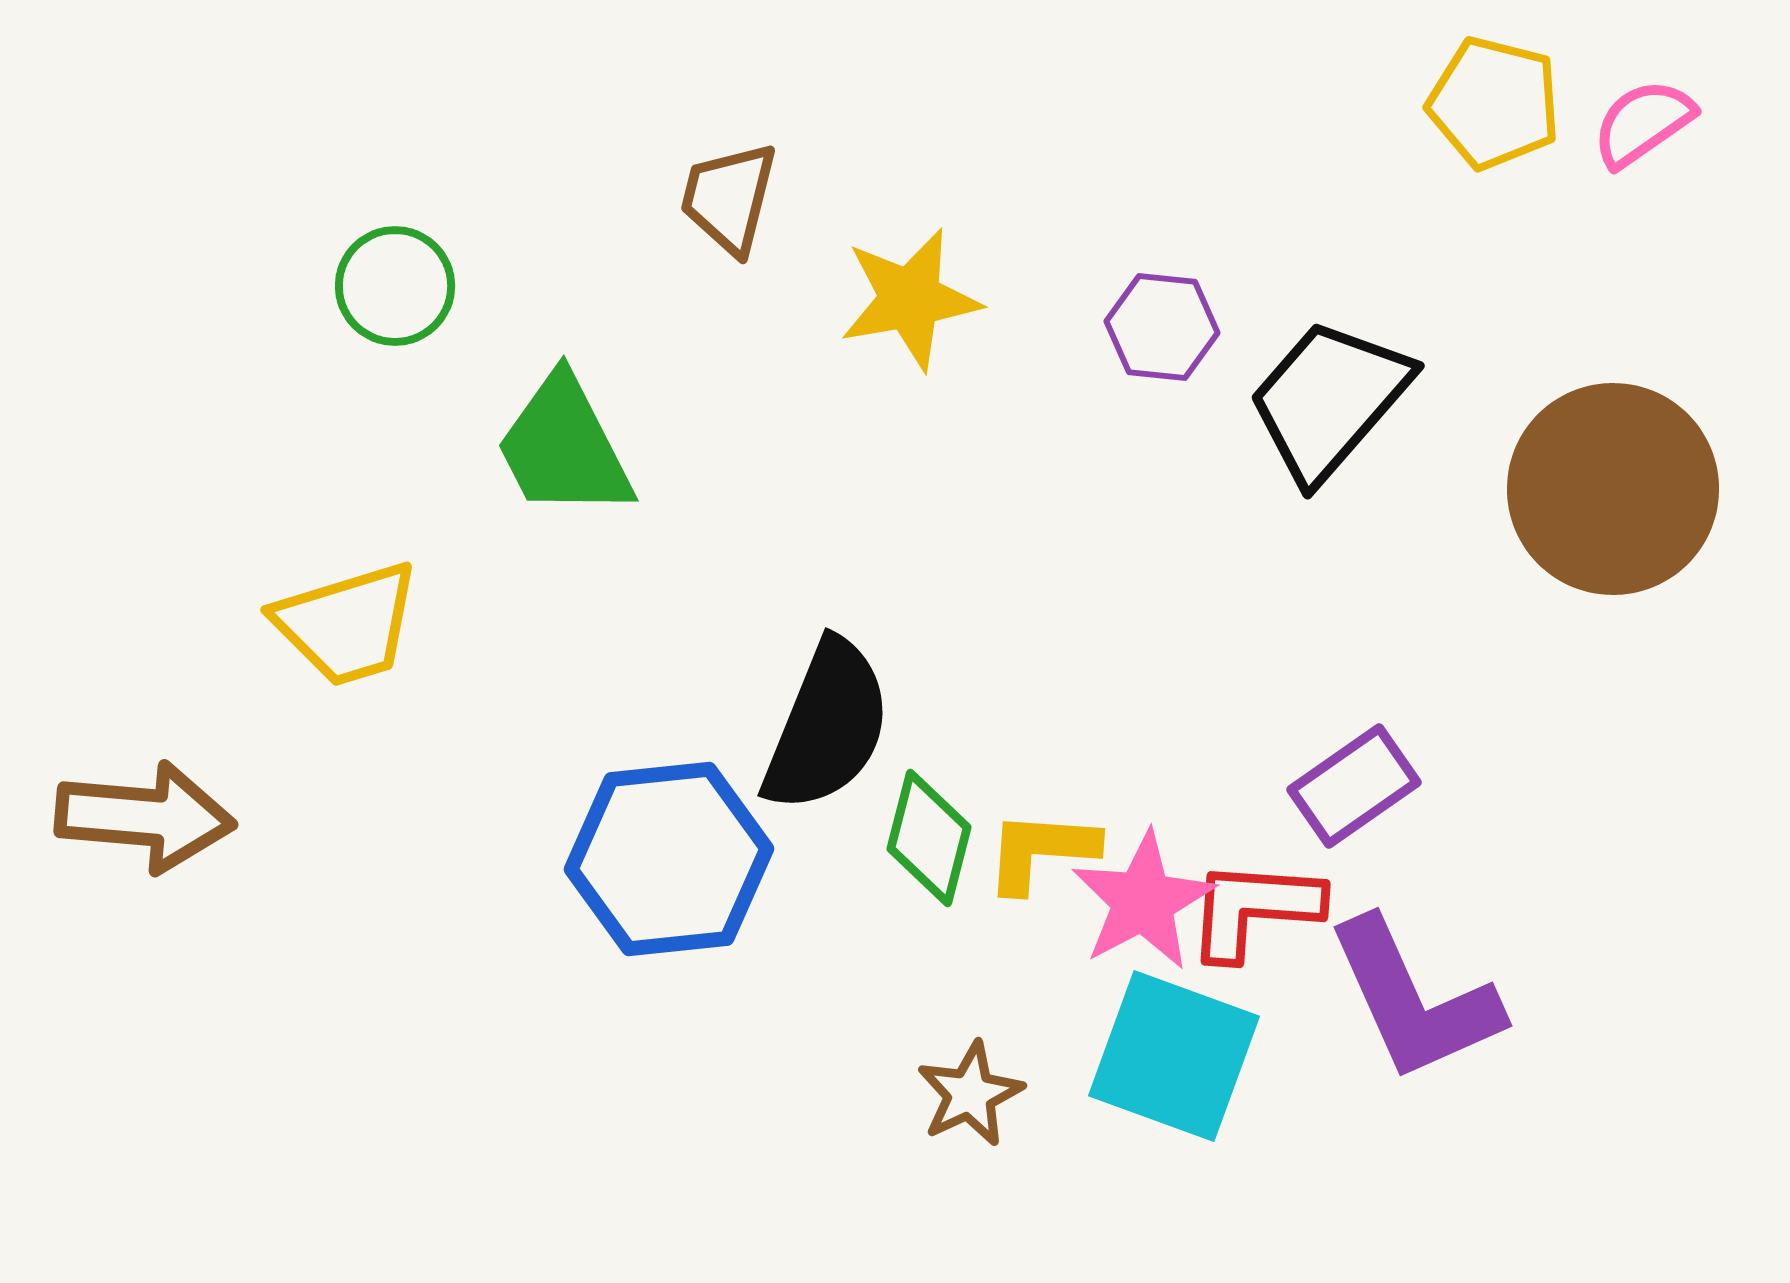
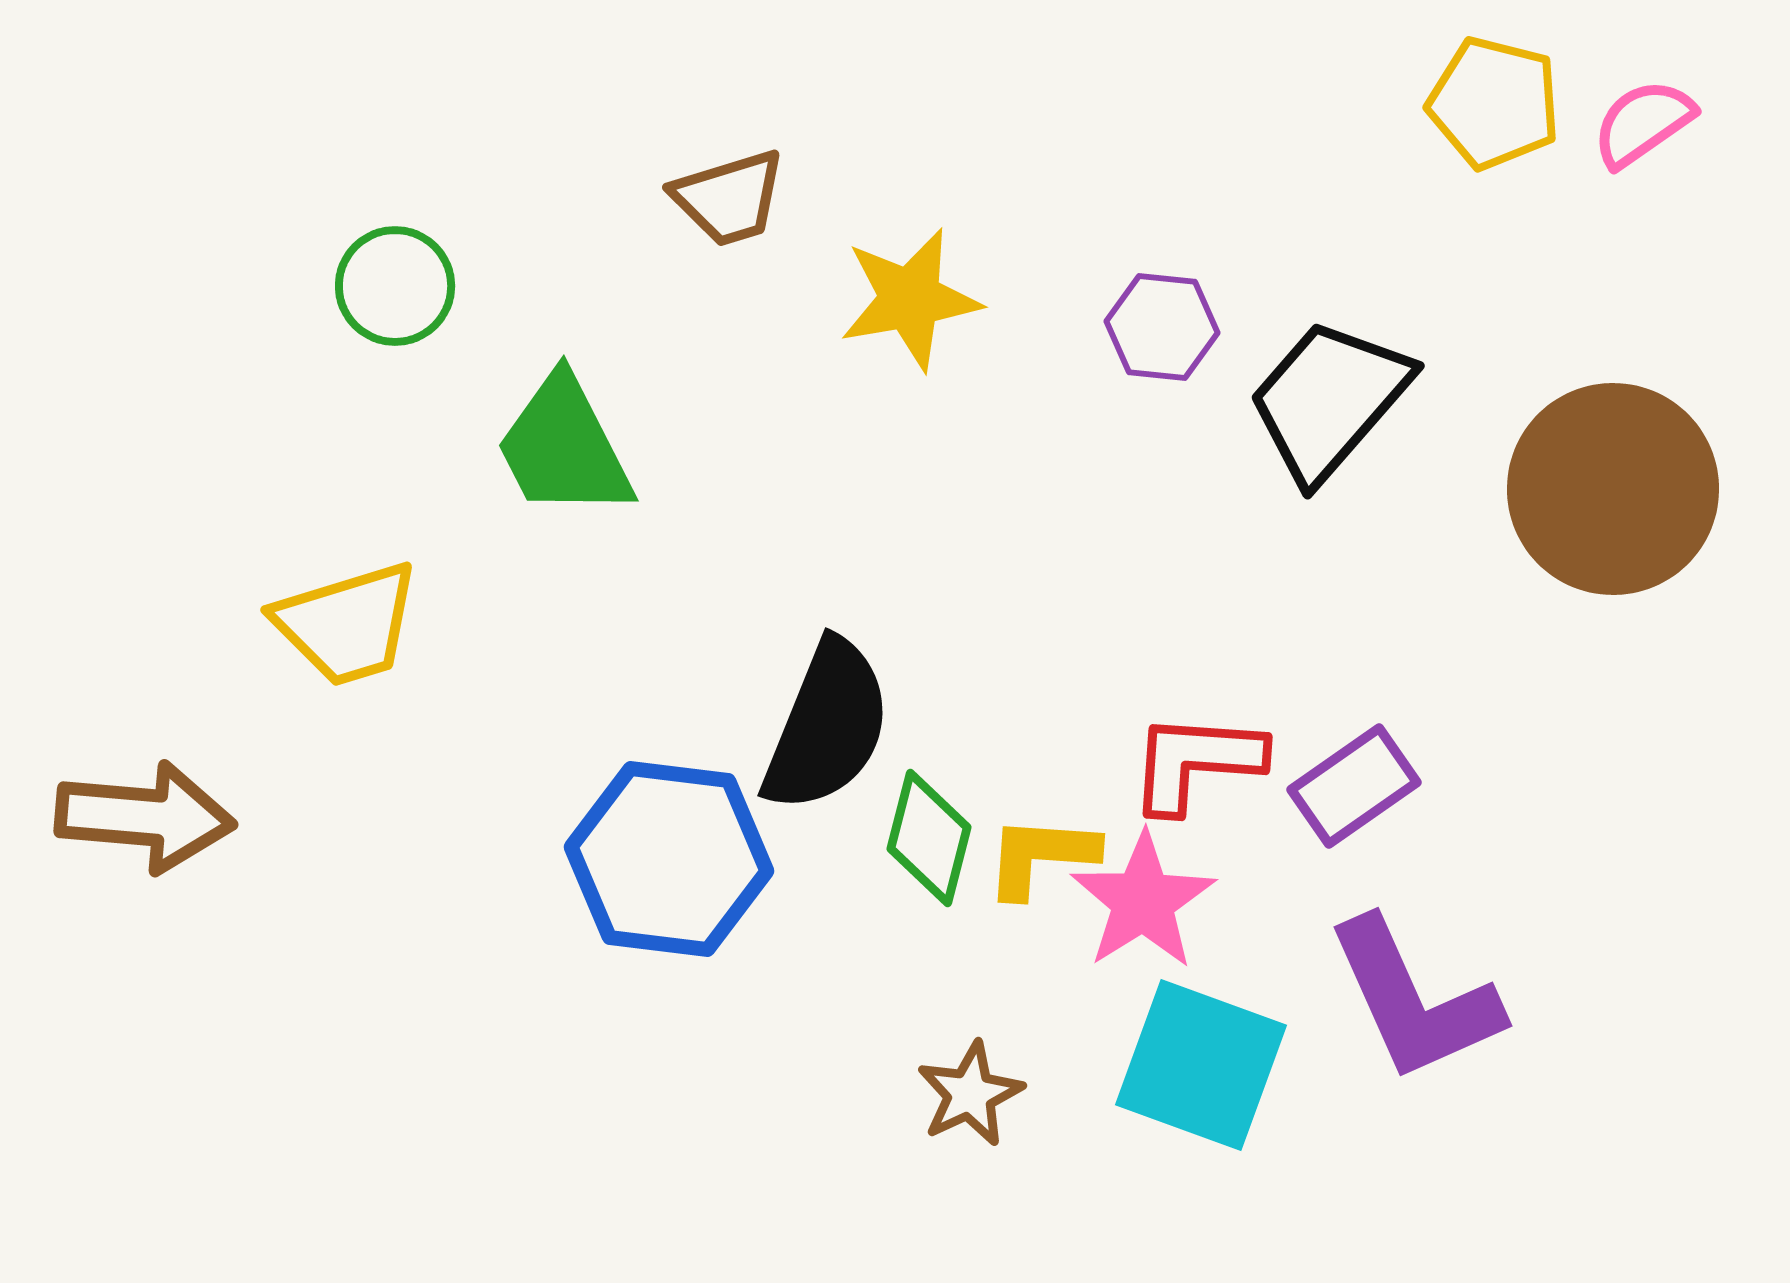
brown trapezoid: rotated 121 degrees counterclockwise
yellow L-shape: moved 5 px down
blue hexagon: rotated 13 degrees clockwise
pink star: rotated 4 degrees counterclockwise
red L-shape: moved 58 px left, 147 px up
cyan square: moved 27 px right, 9 px down
